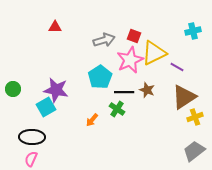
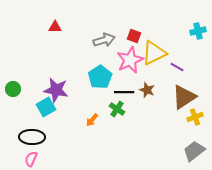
cyan cross: moved 5 px right
